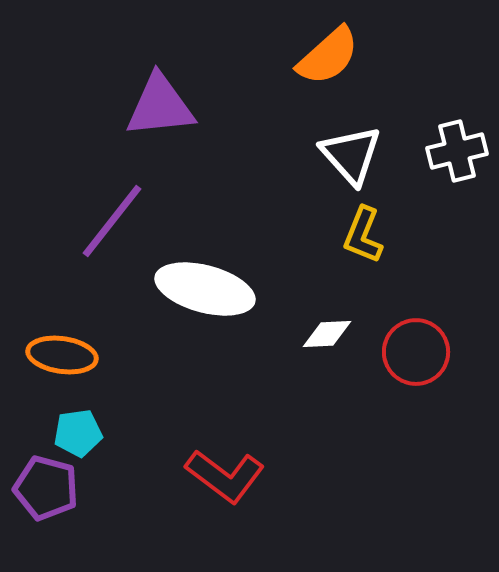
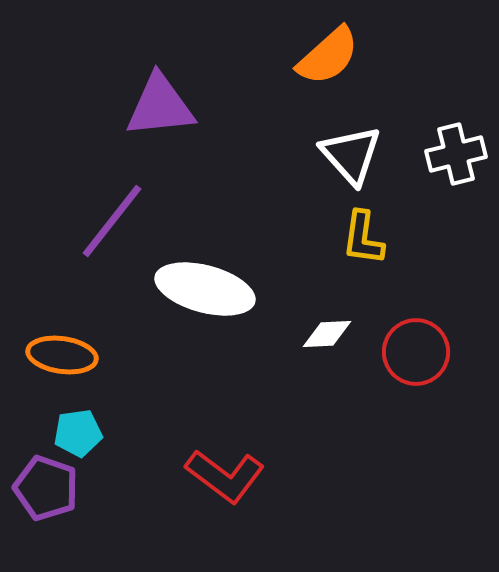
white cross: moved 1 px left, 3 px down
yellow L-shape: moved 3 px down; rotated 14 degrees counterclockwise
purple pentagon: rotated 4 degrees clockwise
